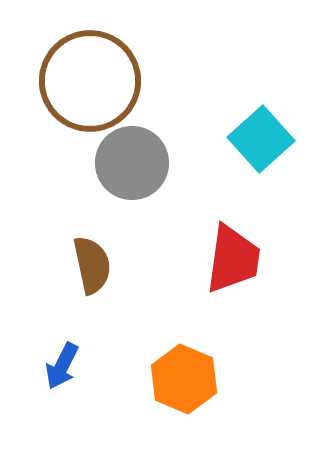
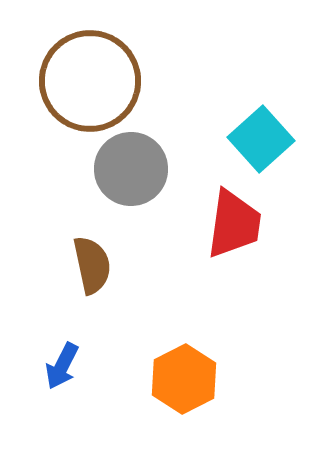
gray circle: moved 1 px left, 6 px down
red trapezoid: moved 1 px right, 35 px up
orange hexagon: rotated 10 degrees clockwise
